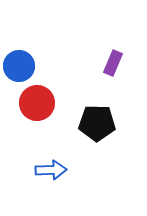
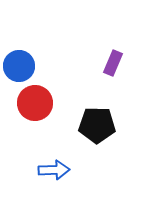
red circle: moved 2 px left
black pentagon: moved 2 px down
blue arrow: moved 3 px right
